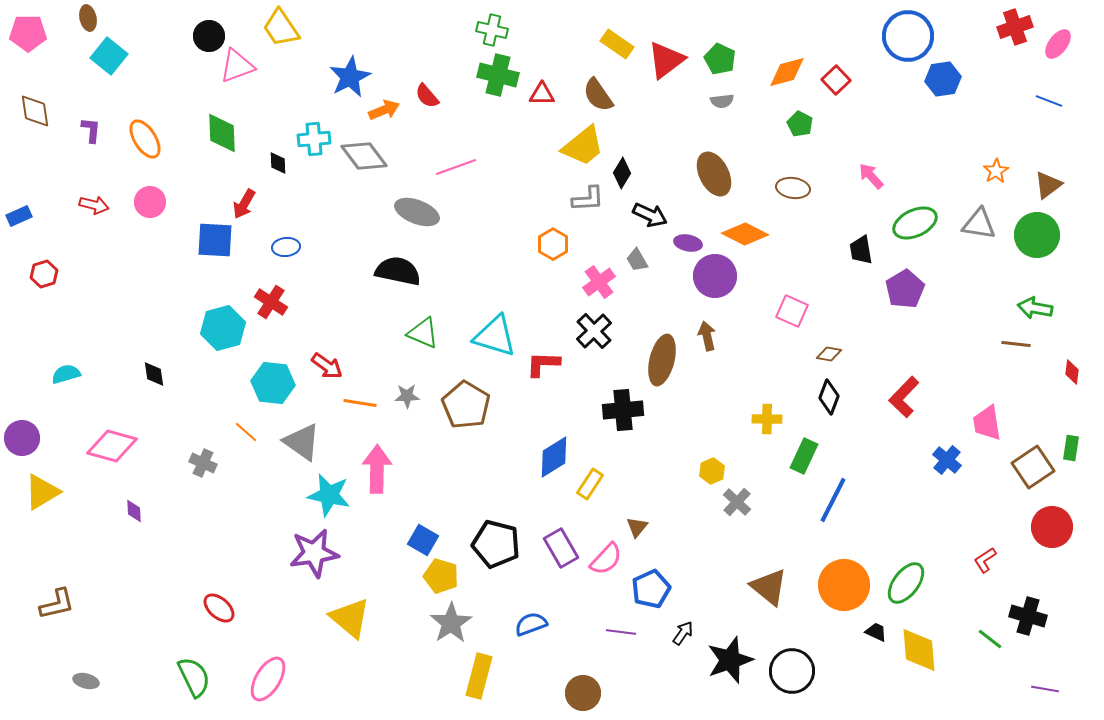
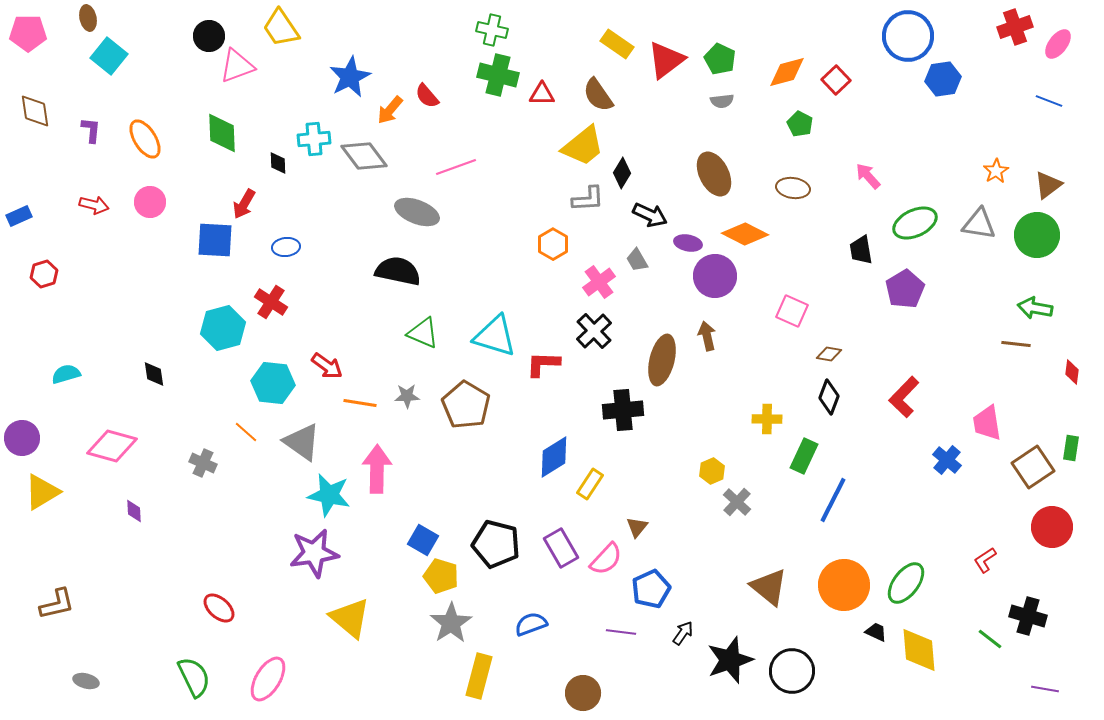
orange arrow at (384, 110): moved 6 px right; rotated 152 degrees clockwise
pink arrow at (871, 176): moved 3 px left
